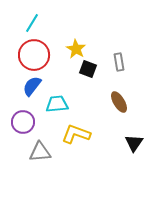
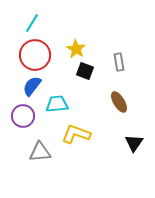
red circle: moved 1 px right
black square: moved 3 px left, 2 px down
purple circle: moved 6 px up
